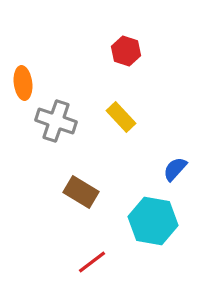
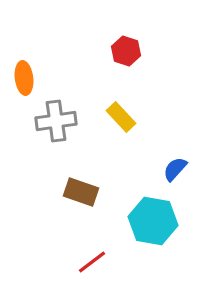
orange ellipse: moved 1 px right, 5 px up
gray cross: rotated 27 degrees counterclockwise
brown rectangle: rotated 12 degrees counterclockwise
